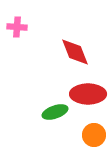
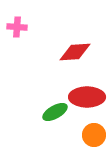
red diamond: rotated 72 degrees counterclockwise
red ellipse: moved 1 px left, 3 px down
green ellipse: rotated 10 degrees counterclockwise
